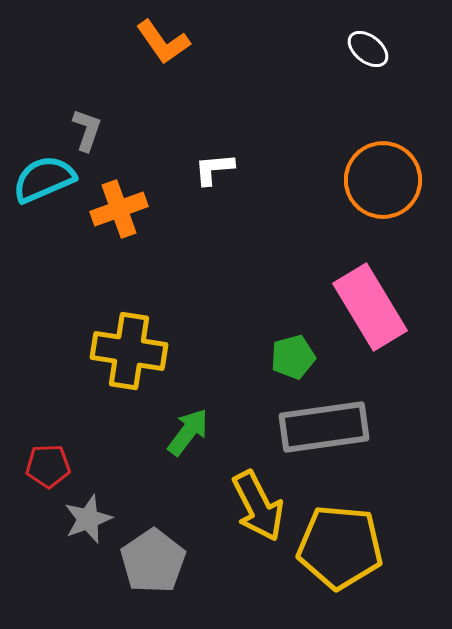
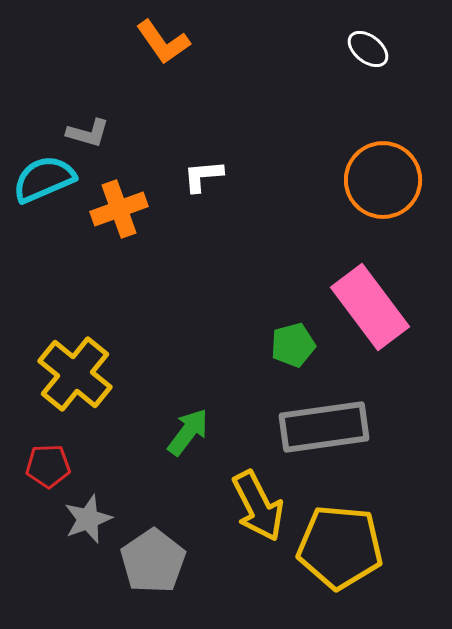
gray L-shape: moved 1 px right, 3 px down; rotated 87 degrees clockwise
white L-shape: moved 11 px left, 7 px down
pink rectangle: rotated 6 degrees counterclockwise
yellow cross: moved 54 px left, 23 px down; rotated 30 degrees clockwise
green pentagon: moved 12 px up
